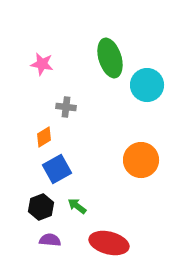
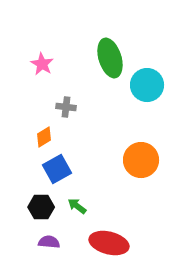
pink star: rotated 20 degrees clockwise
black hexagon: rotated 20 degrees clockwise
purple semicircle: moved 1 px left, 2 px down
